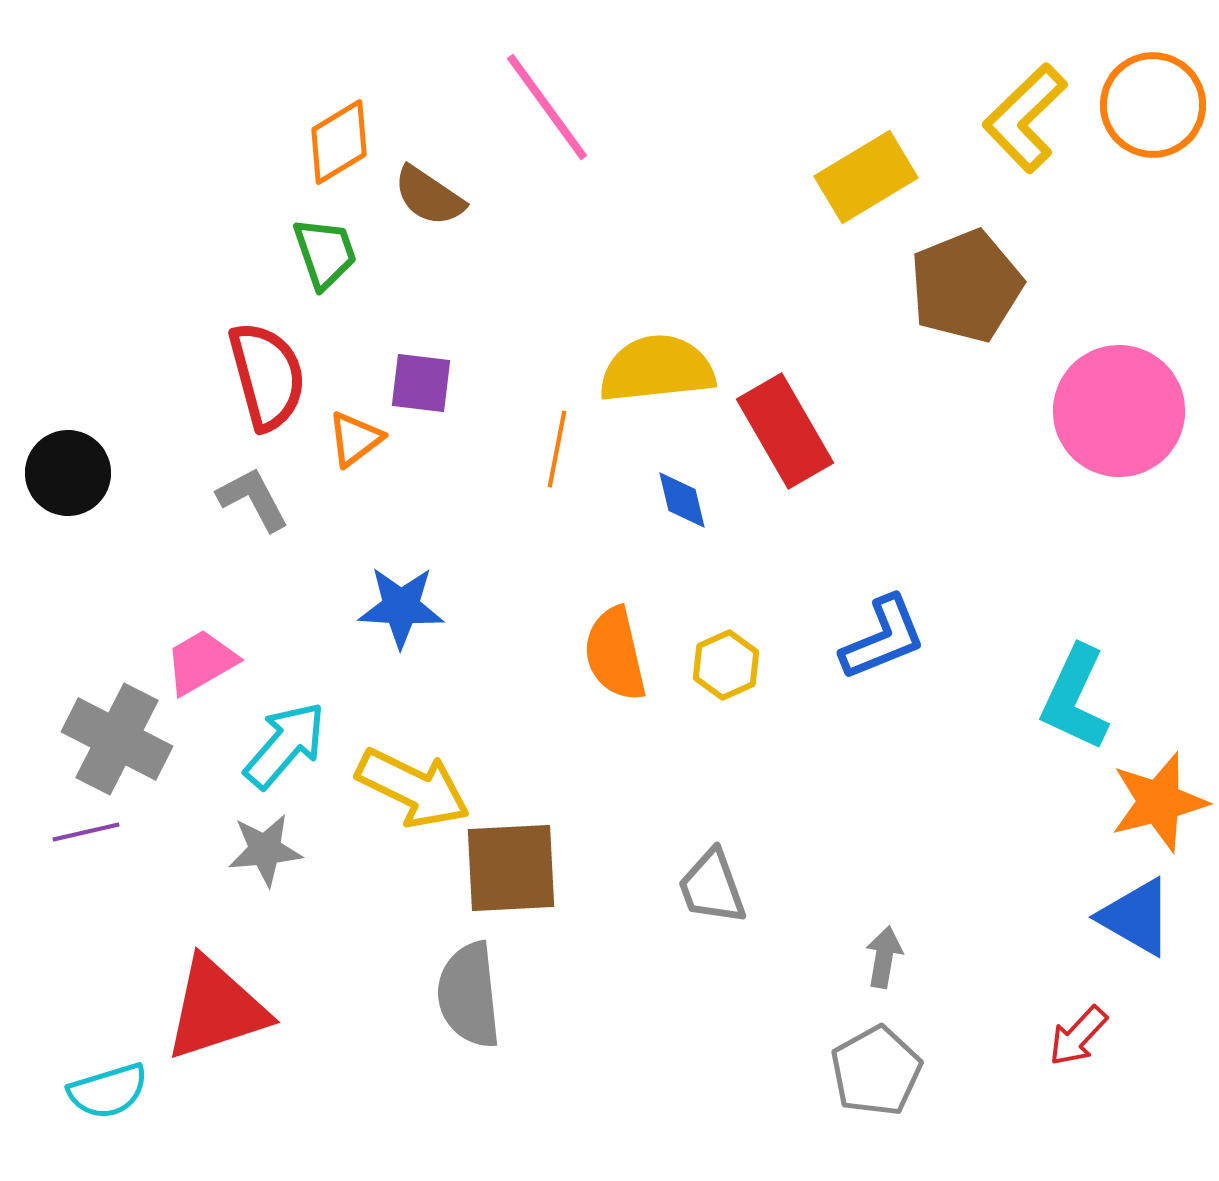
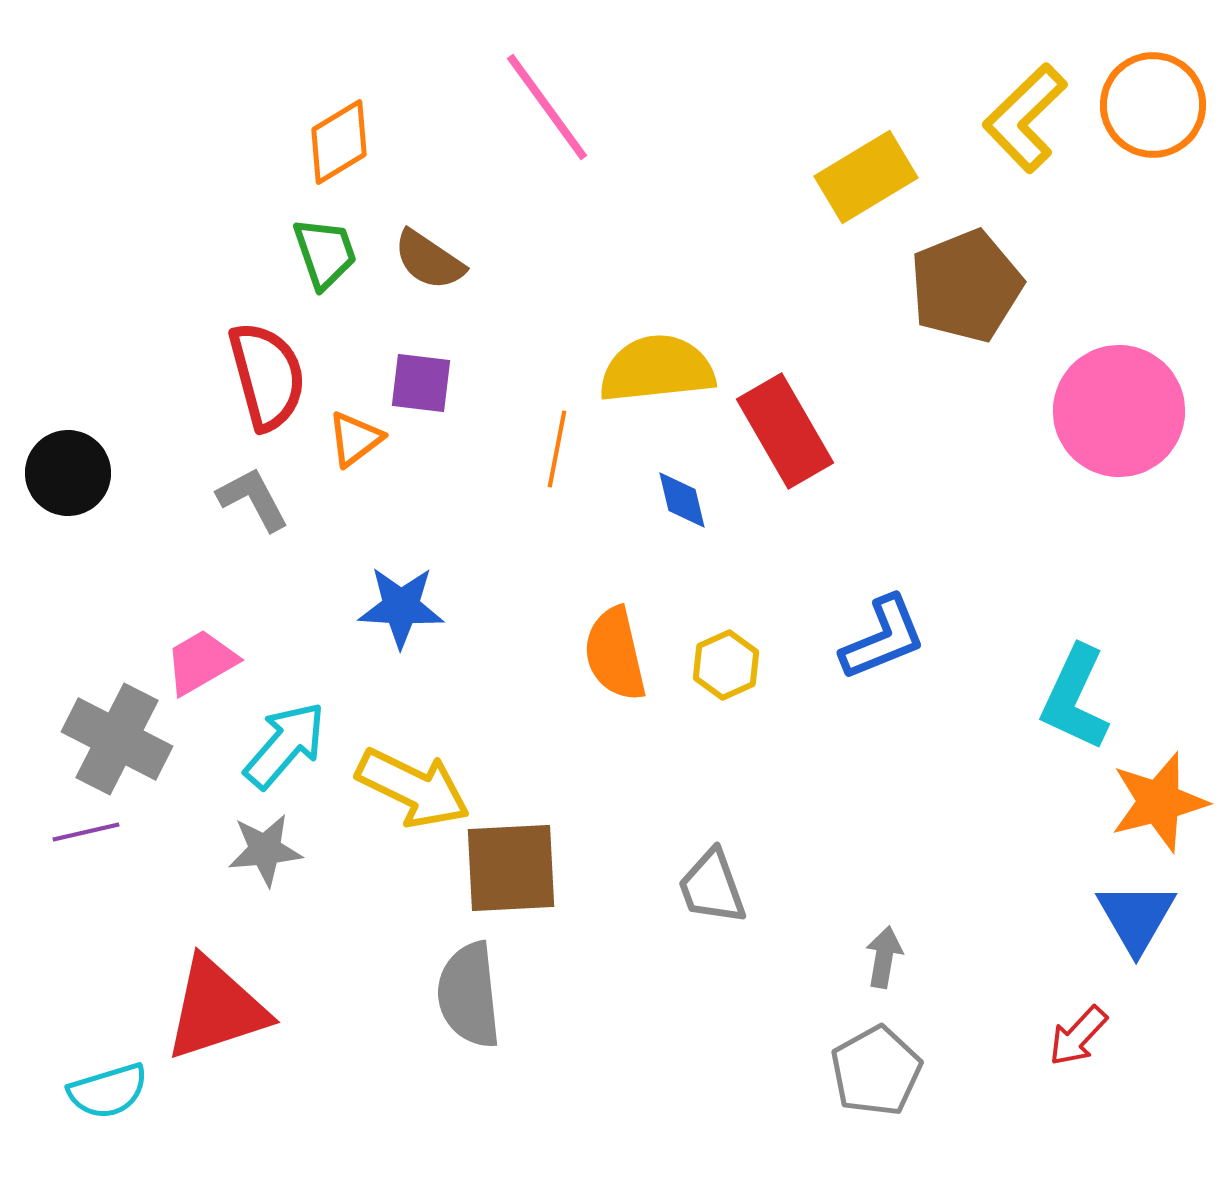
brown semicircle: moved 64 px down
blue triangle: rotated 30 degrees clockwise
